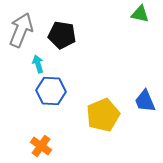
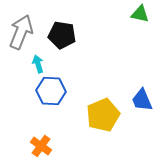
gray arrow: moved 2 px down
blue trapezoid: moved 3 px left, 1 px up
